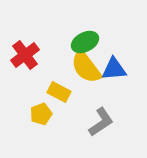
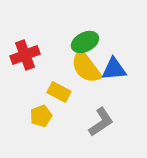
red cross: rotated 16 degrees clockwise
yellow pentagon: moved 2 px down
